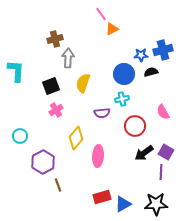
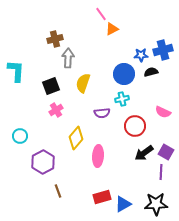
pink semicircle: rotated 35 degrees counterclockwise
brown line: moved 6 px down
